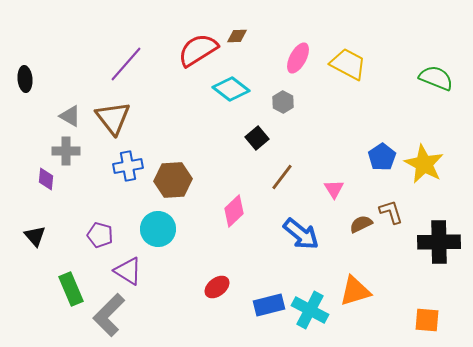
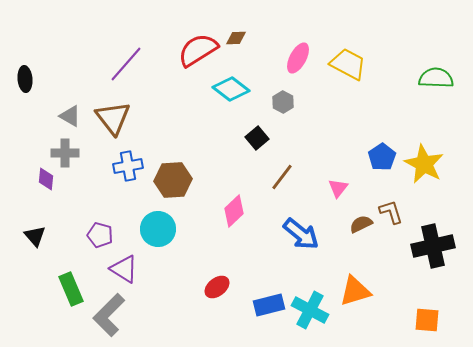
brown diamond: moved 1 px left, 2 px down
green semicircle: rotated 20 degrees counterclockwise
gray cross: moved 1 px left, 2 px down
pink triangle: moved 4 px right, 1 px up; rotated 10 degrees clockwise
black cross: moved 6 px left, 4 px down; rotated 12 degrees counterclockwise
purple triangle: moved 4 px left, 2 px up
